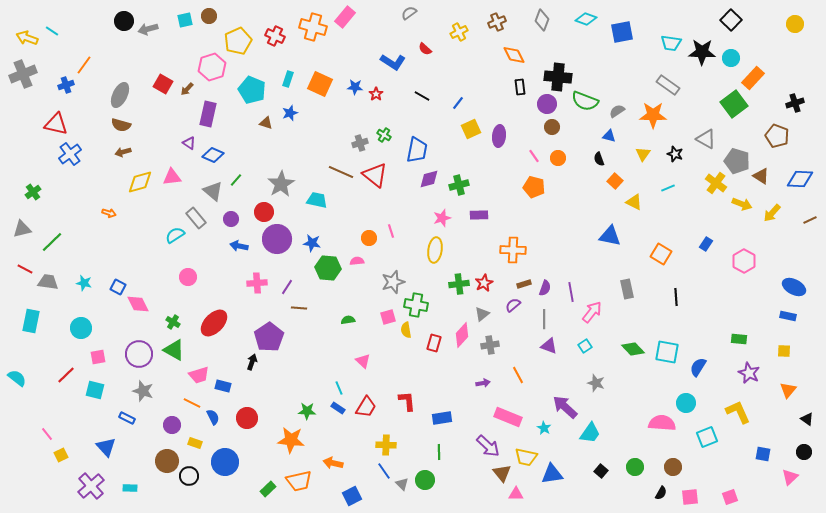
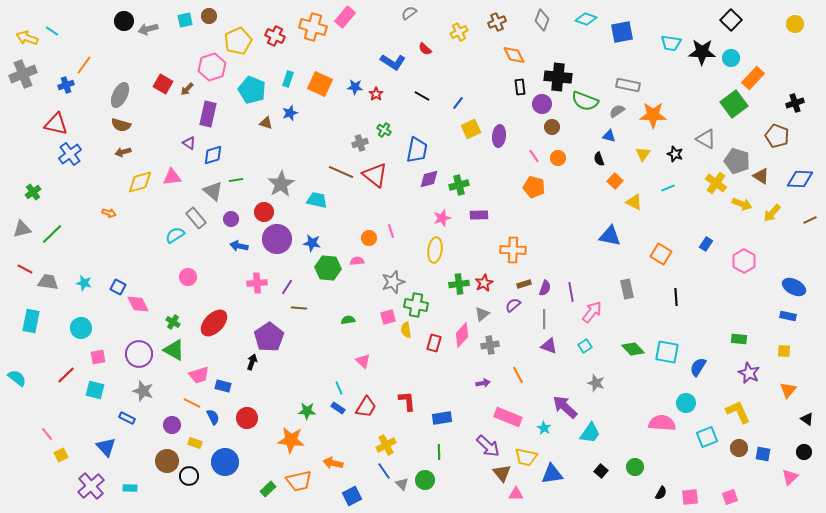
gray rectangle at (668, 85): moved 40 px left; rotated 25 degrees counterclockwise
purple circle at (547, 104): moved 5 px left
green cross at (384, 135): moved 5 px up
blue diamond at (213, 155): rotated 40 degrees counterclockwise
green line at (236, 180): rotated 40 degrees clockwise
green line at (52, 242): moved 8 px up
yellow cross at (386, 445): rotated 30 degrees counterclockwise
brown circle at (673, 467): moved 66 px right, 19 px up
